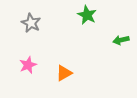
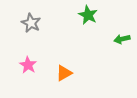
green star: moved 1 px right
green arrow: moved 1 px right, 1 px up
pink star: rotated 18 degrees counterclockwise
